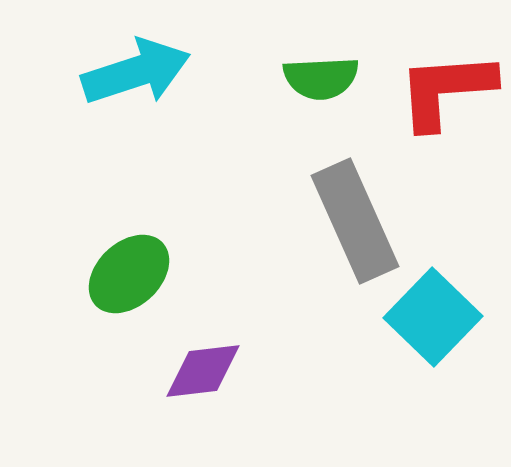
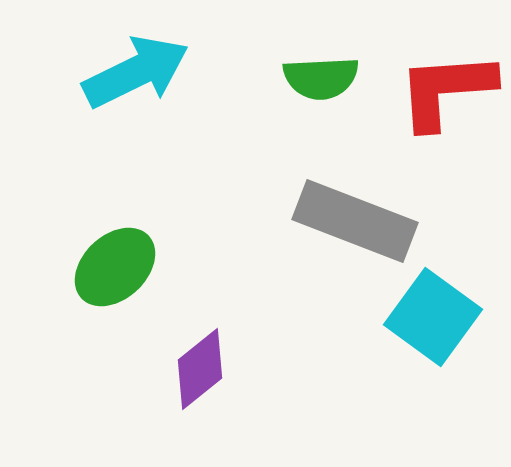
cyan arrow: rotated 8 degrees counterclockwise
gray rectangle: rotated 45 degrees counterclockwise
green ellipse: moved 14 px left, 7 px up
cyan square: rotated 8 degrees counterclockwise
purple diamond: moved 3 px left, 2 px up; rotated 32 degrees counterclockwise
